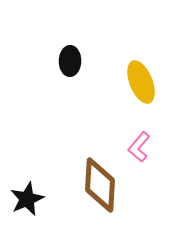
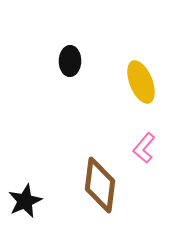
pink L-shape: moved 5 px right, 1 px down
brown diamond: rotated 4 degrees clockwise
black star: moved 2 px left, 2 px down
